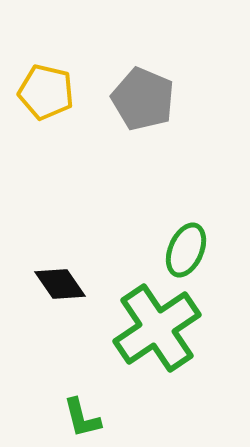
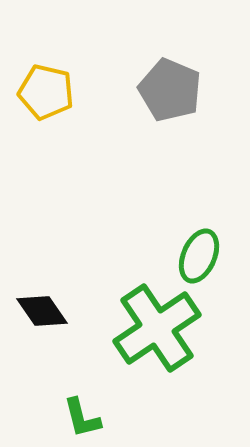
gray pentagon: moved 27 px right, 9 px up
green ellipse: moved 13 px right, 6 px down
black diamond: moved 18 px left, 27 px down
